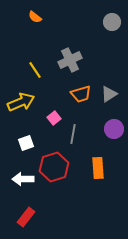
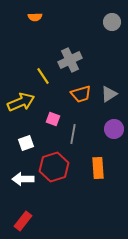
orange semicircle: rotated 40 degrees counterclockwise
yellow line: moved 8 px right, 6 px down
pink square: moved 1 px left, 1 px down; rotated 32 degrees counterclockwise
red rectangle: moved 3 px left, 4 px down
